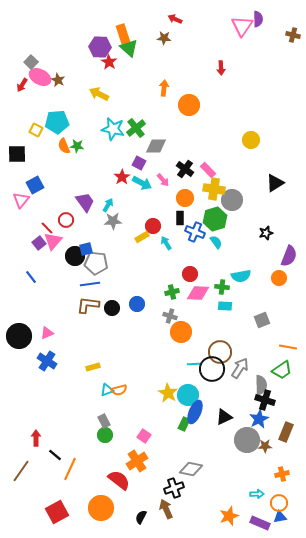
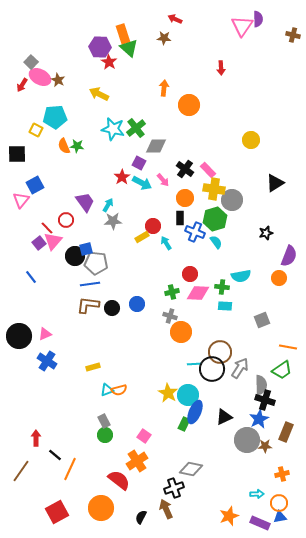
cyan pentagon at (57, 122): moved 2 px left, 5 px up
pink triangle at (47, 333): moved 2 px left, 1 px down
